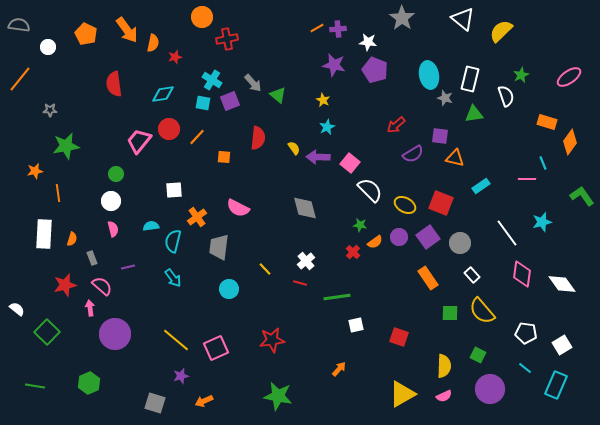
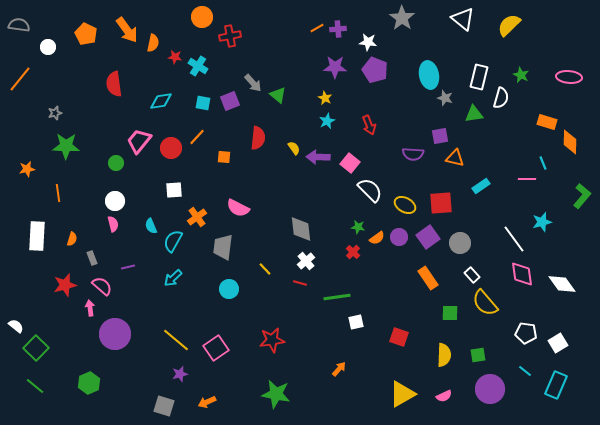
yellow semicircle at (501, 31): moved 8 px right, 6 px up
red cross at (227, 39): moved 3 px right, 3 px up
red star at (175, 57): rotated 24 degrees clockwise
purple star at (334, 65): moved 1 px right, 2 px down; rotated 10 degrees counterclockwise
green star at (521, 75): rotated 21 degrees counterclockwise
pink ellipse at (569, 77): rotated 40 degrees clockwise
white rectangle at (470, 79): moved 9 px right, 2 px up
cyan cross at (212, 80): moved 14 px left, 14 px up
cyan diamond at (163, 94): moved 2 px left, 7 px down
white semicircle at (506, 96): moved 5 px left, 2 px down; rotated 35 degrees clockwise
yellow star at (323, 100): moved 2 px right, 2 px up
gray star at (50, 110): moved 5 px right, 3 px down; rotated 16 degrees counterclockwise
red arrow at (396, 125): moved 27 px left; rotated 72 degrees counterclockwise
cyan star at (327, 127): moved 6 px up
red circle at (169, 129): moved 2 px right, 19 px down
purple square at (440, 136): rotated 18 degrees counterclockwise
orange diamond at (570, 142): rotated 35 degrees counterclockwise
green star at (66, 146): rotated 12 degrees clockwise
purple semicircle at (413, 154): rotated 35 degrees clockwise
orange star at (35, 171): moved 8 px left, 2 px up
green circle at (116, 174): moved 11 px up
green L-shape at (582, 196): rotated 75 degrees clockwise
white circle at (111, 201): moved 4 px right
red square at (441, 203): rotated 25 degrees counterclockwise
gray diamond at (305, 208): moved 4 px left, 21 px down; rotated 8 degrees clockwise
green star at (360, 225): moved 2 px left, 2 px down
cyan semicircle at (151, 226): rotated 105 degrees counterclockwise
pink semicircle at (113, 229): moved 5 px up
white line at (507, 233): moved 7 px right, 6 px down
white rectangle at (44, 234): moved 7 px left, 2 px down
cyan semicircle at (173, 241): rotated 15 degrees clockwise
orange semicircle at (375, 242): moved 2 px right, 4 px up
gray trapezoid at (219, 247): moved 4 px right
pink diamond at (522, 274): rotated 16 degrees counterclockwise
cyan arrow at (173, 278): rotated 84 degrees clockwise
white semicircle at (17, 309): moved 1 px left, 17 px down
yellow semicircle at (482, 311): moved 3 px right, 8 px up
white square at (356, 325): moved 3 px up
green square at (47, 332): moved 11 px left, 16 px down
white square at (562, 345): moved 4 px left, 2 px up
pink square at (216, 348): rotated 10 degrees counterclockwise
green square at (478, 355): rotated 35 degrees counterclockwise
yellow semicircle at (444, 366): moved 11 px up
cyan line at (525, 368): moved 3 px down
purple star at (181, 376): moved 1 px left, 2 px up
green line at (35, 386): rotated 30 degrees clockwise
green star at (278, 396): moved 2 px left, 2 px up
orange arrow at (204, 401): moved 3 px right, 1 px down
gray square at (155, 403): moved 9 px right, 3 px down
